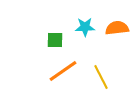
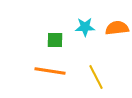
orange line: moved 13 px left; rotated 44 degrees clockwise
yellow line: moved 5 px left
